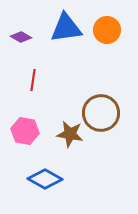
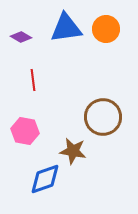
orange circle: moved 1 px left, 1 px up
red line: rotated 15 degrees counterclockwise
brown circle: moved 2 px right, 4 px down
brown star: moved 3 px right, 17 px down
blue diamond: rotated 48 degrees counterclockwise
